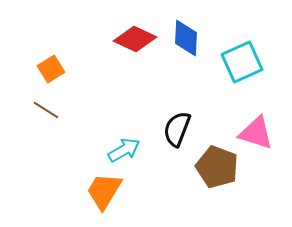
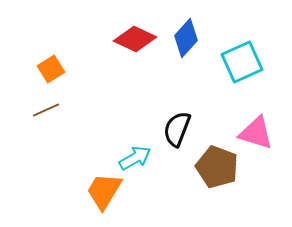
blue diamond: rotated 39 degrees clockwise
brown line: rotated 56 degrees counterclockwise
cyan arrow: moved 11 px right, 8 px down
